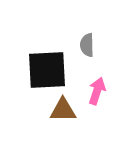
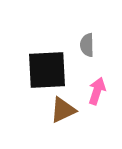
brown triangle: rotated 24 degrees counterclockwise
